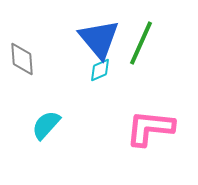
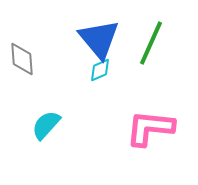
green line: moved 10 px right
